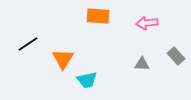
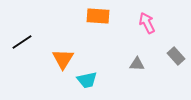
pink arrow: rotated 70 degrees clockwise
black line: moved 6 px left, 2 px up
gray triangle: moved 5 px left
